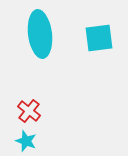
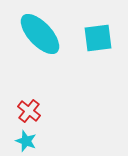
cyan ellipse: rotated 36 degrees counterclockwise
cyan square: moved 1 px left
